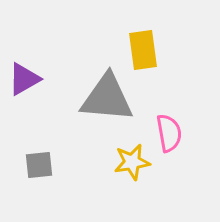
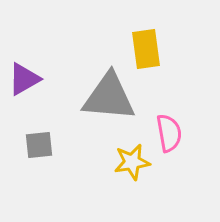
yellow rectangle: moved 3 px right, 1 px up
gray triangle: moved 2 px right, 1 px up
gray square: moved 20 px up
